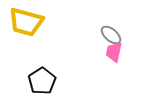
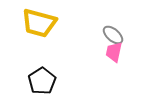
yellow trapezoid: moved 13 px right, 1 px down
gray ellipse: moved 2 px right
